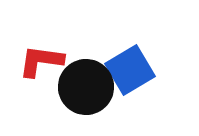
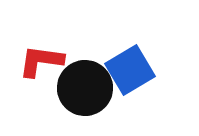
black circle: moved 1 px left, 1 px down
